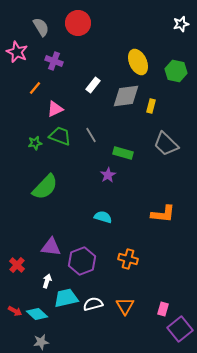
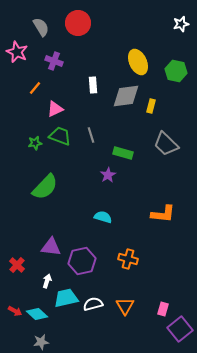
white rectangle: rotated 42 degrees counterclockwise
gray line: rotated 14 degrees clockwise
purple hexagon: rotated 8 degrees clockwise
